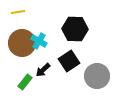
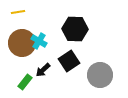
gray circle: moved 3 px right, 1 px up
